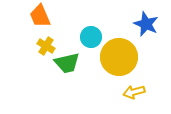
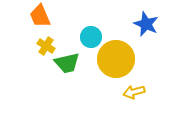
yellow circle: moved 3 px left, 2 px down
